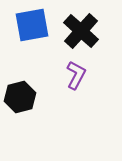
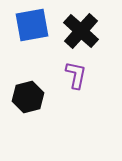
purple L-shape: rotated 16 degrees counterclockwise
black hexagon: moved 8 px right
